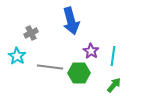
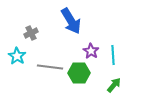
blue arrow: rotated 16 degrees counterclockwise
cyan line: moved 1 px up; rotated 12 degrees counterclockwise
